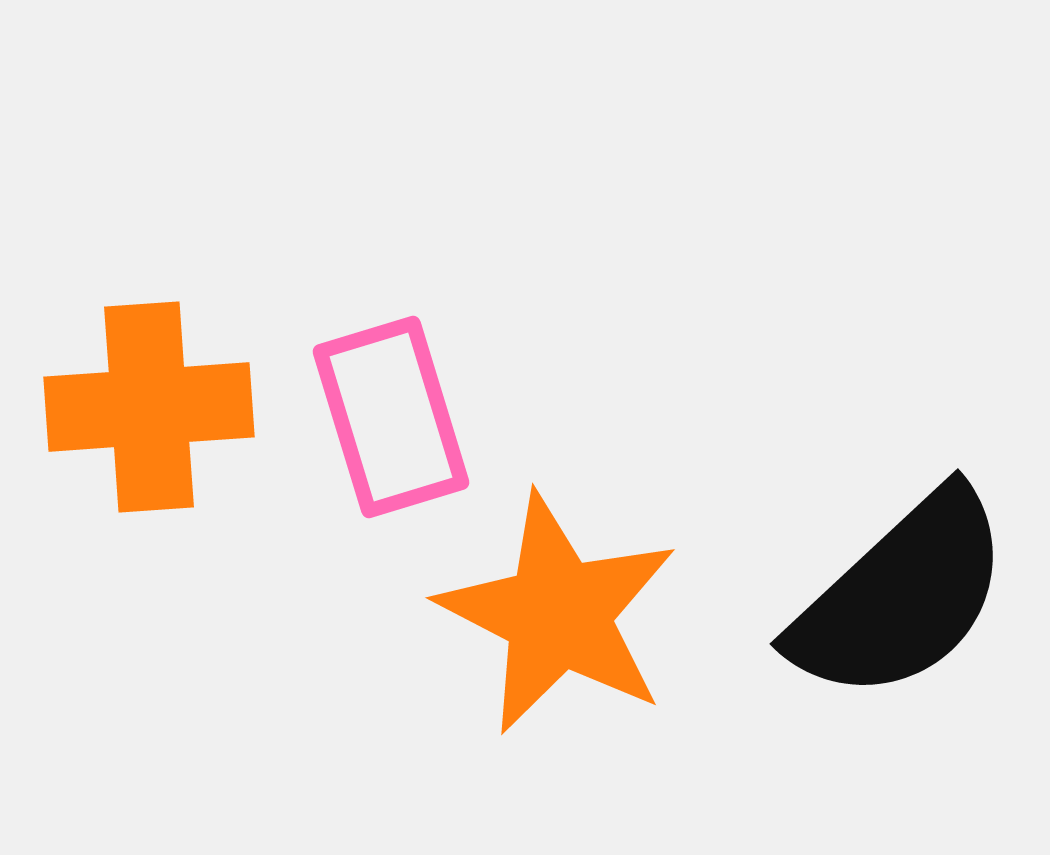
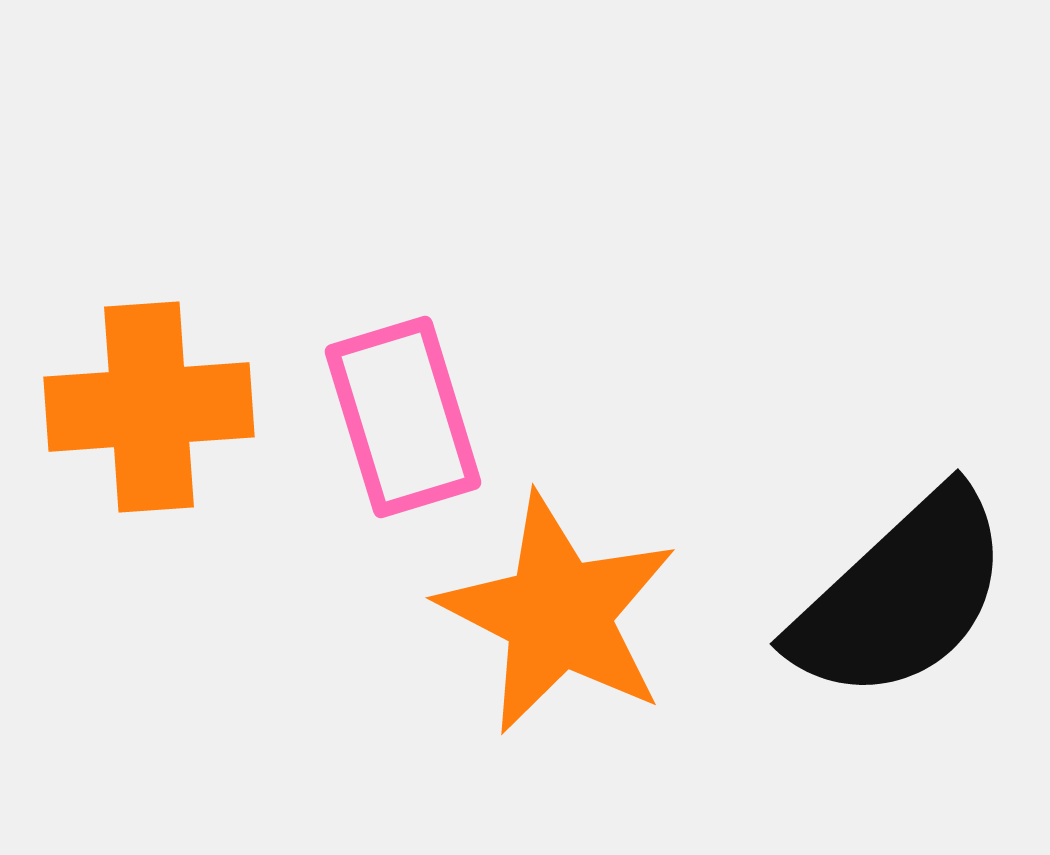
pink rectangle: moved 12 px right
